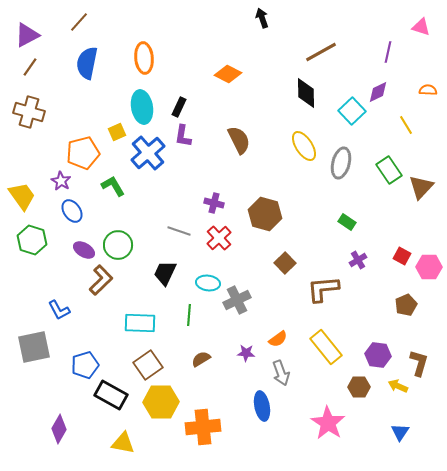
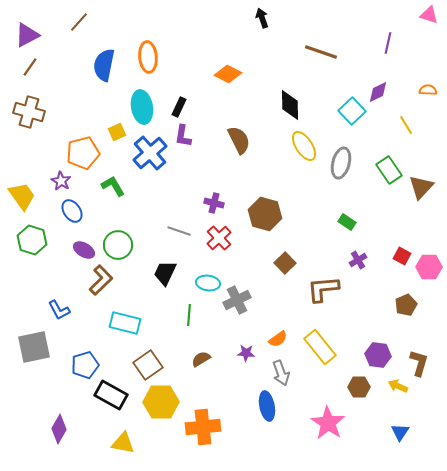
pink triangle at (421, 27): moved 8 px right, 12 px up
brown line at (321, 52): rotated 48 degrees clockwise
purple line at (388, 52): moved 9 px up
orange ellipse at (144, 58): moved 4 px right, 1 px up
blue semicircle at (87, 63): moved 17 px right, 2 px down
black diamond at (306, 93): moved 16 px left, 12 px down
blue cross at (148, 153): moved 2 px right
cyan rectangle at (140, 323): moved 15 px left; rotated 12 degrees clockwise
yellow rectangle at (326, 347): moved 6 px left
blue ellipse at (262, 406): moved 5 px right
